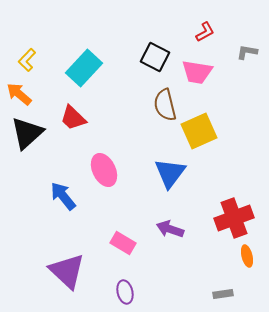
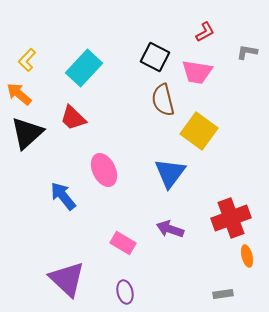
brown semicircle: moved 2 px left, 5 px up
yellow square: rotated 30 degrees counterclockwise
red cross: moved 3 px left
purple triangle: moved 8 px down
